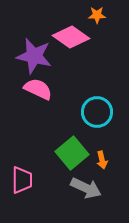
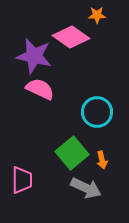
pink semicircle: moved 2 px right
